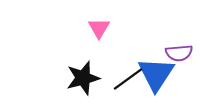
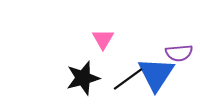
pink triangle: moved 4 px right, 11 px down
